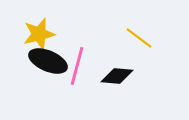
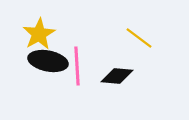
yellow star: rotated 16 degrees counterclockwise
black ellipse: rotated 12 degrees counterclockwise
pink line: rotated 18 degrees counterclockwise
